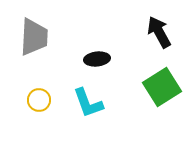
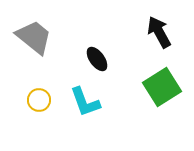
gray trapezoid: rotated 54 degrees counterclockwise
black ellipse: rotated 60 degrees clockwise
cyan L-shape: moved 3 px left, 1 px up
